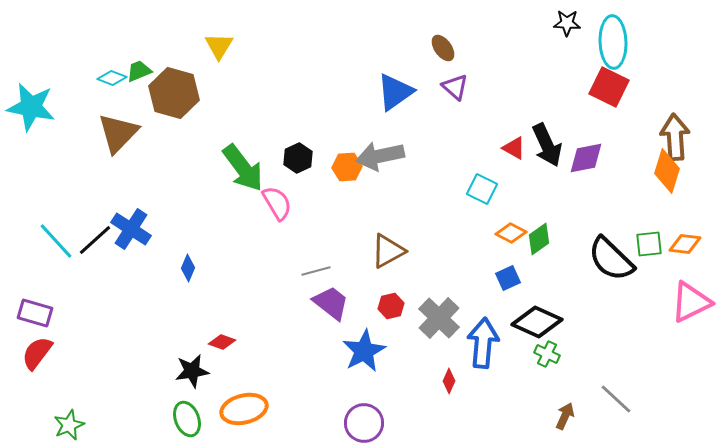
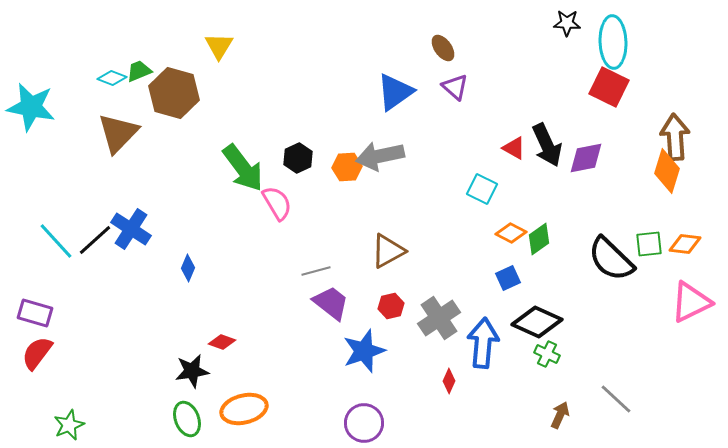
gray cross at (439, 318): rotated 12 degrees clockwise
blue star at (364, 351): rotated 9 degrees clockwise
brown arrow at (565, 416): moved 5 px left, 1 px up
